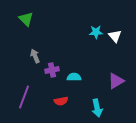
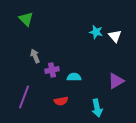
cyan star: rotated 16 degrees clockwise
